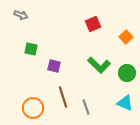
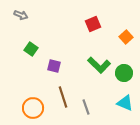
green square: rotated 24 degrees clockwise
green circle: moved 3 px left
